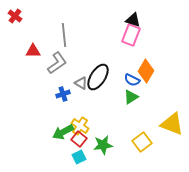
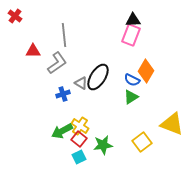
black triangle: rotated 21 degrees counterclockwise
green arrow: moved 1 px left, 1 px up
